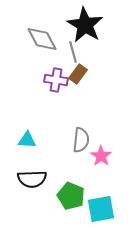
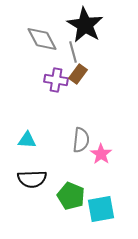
pink star: moved 2 px up
